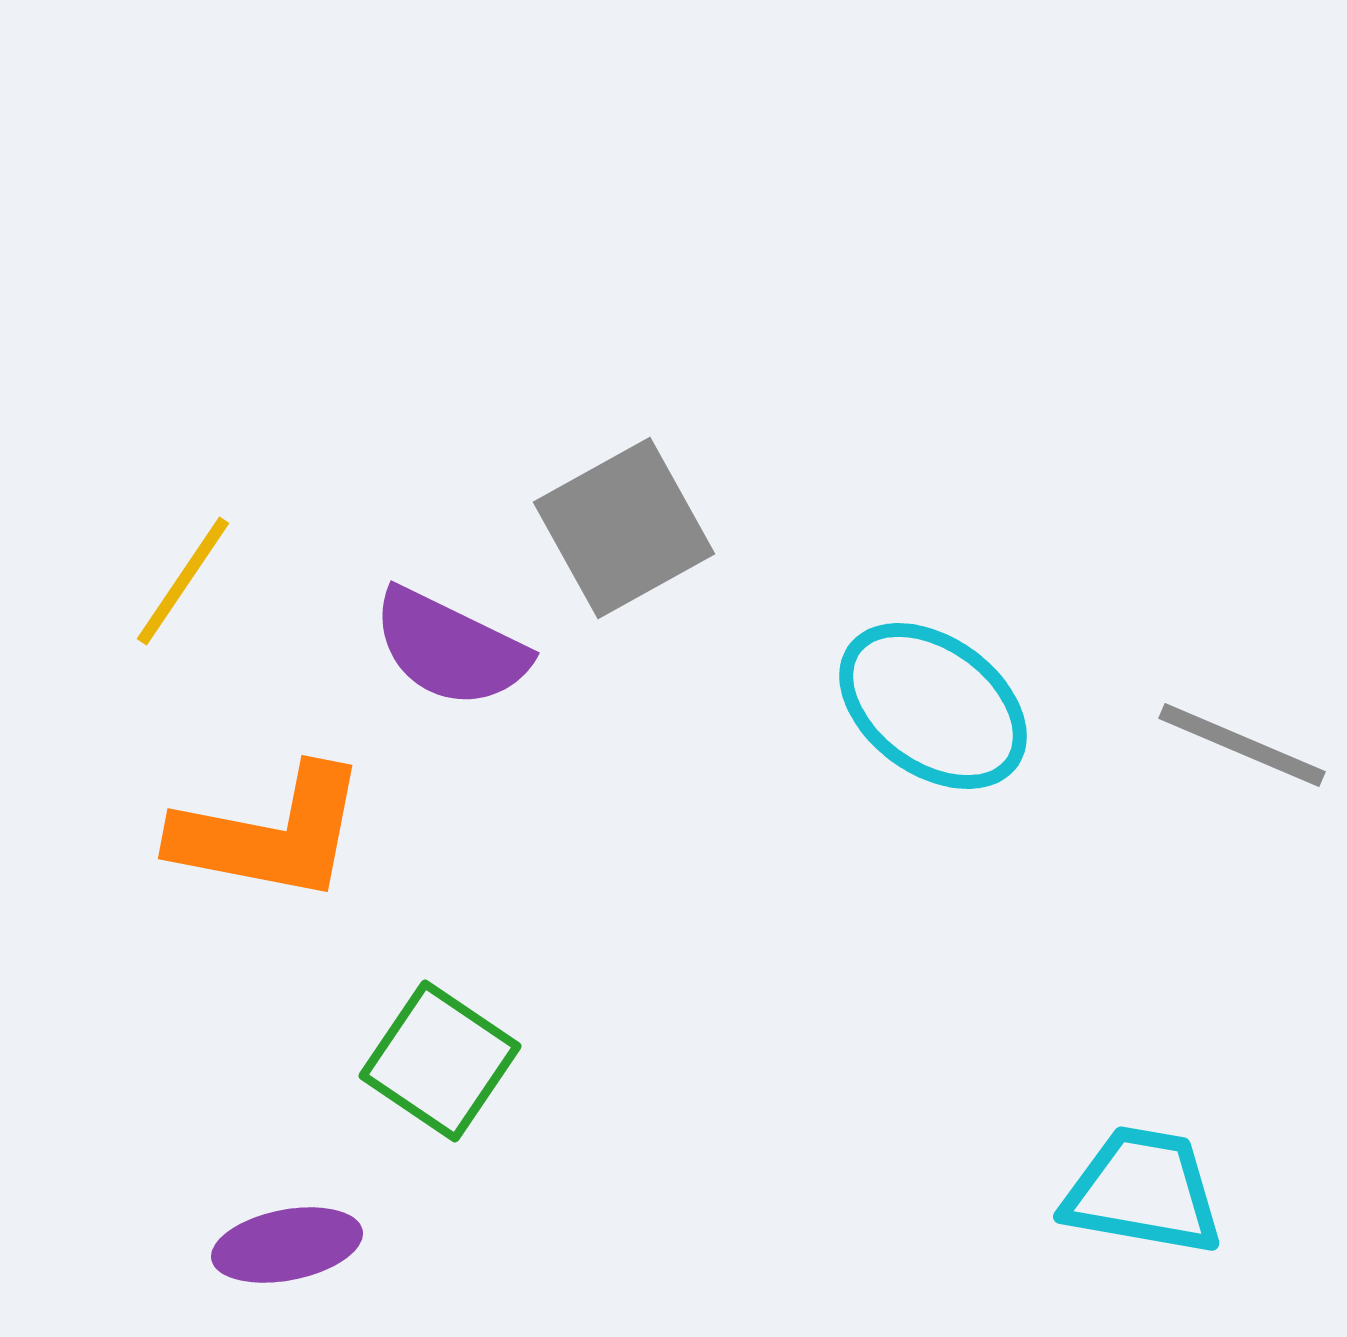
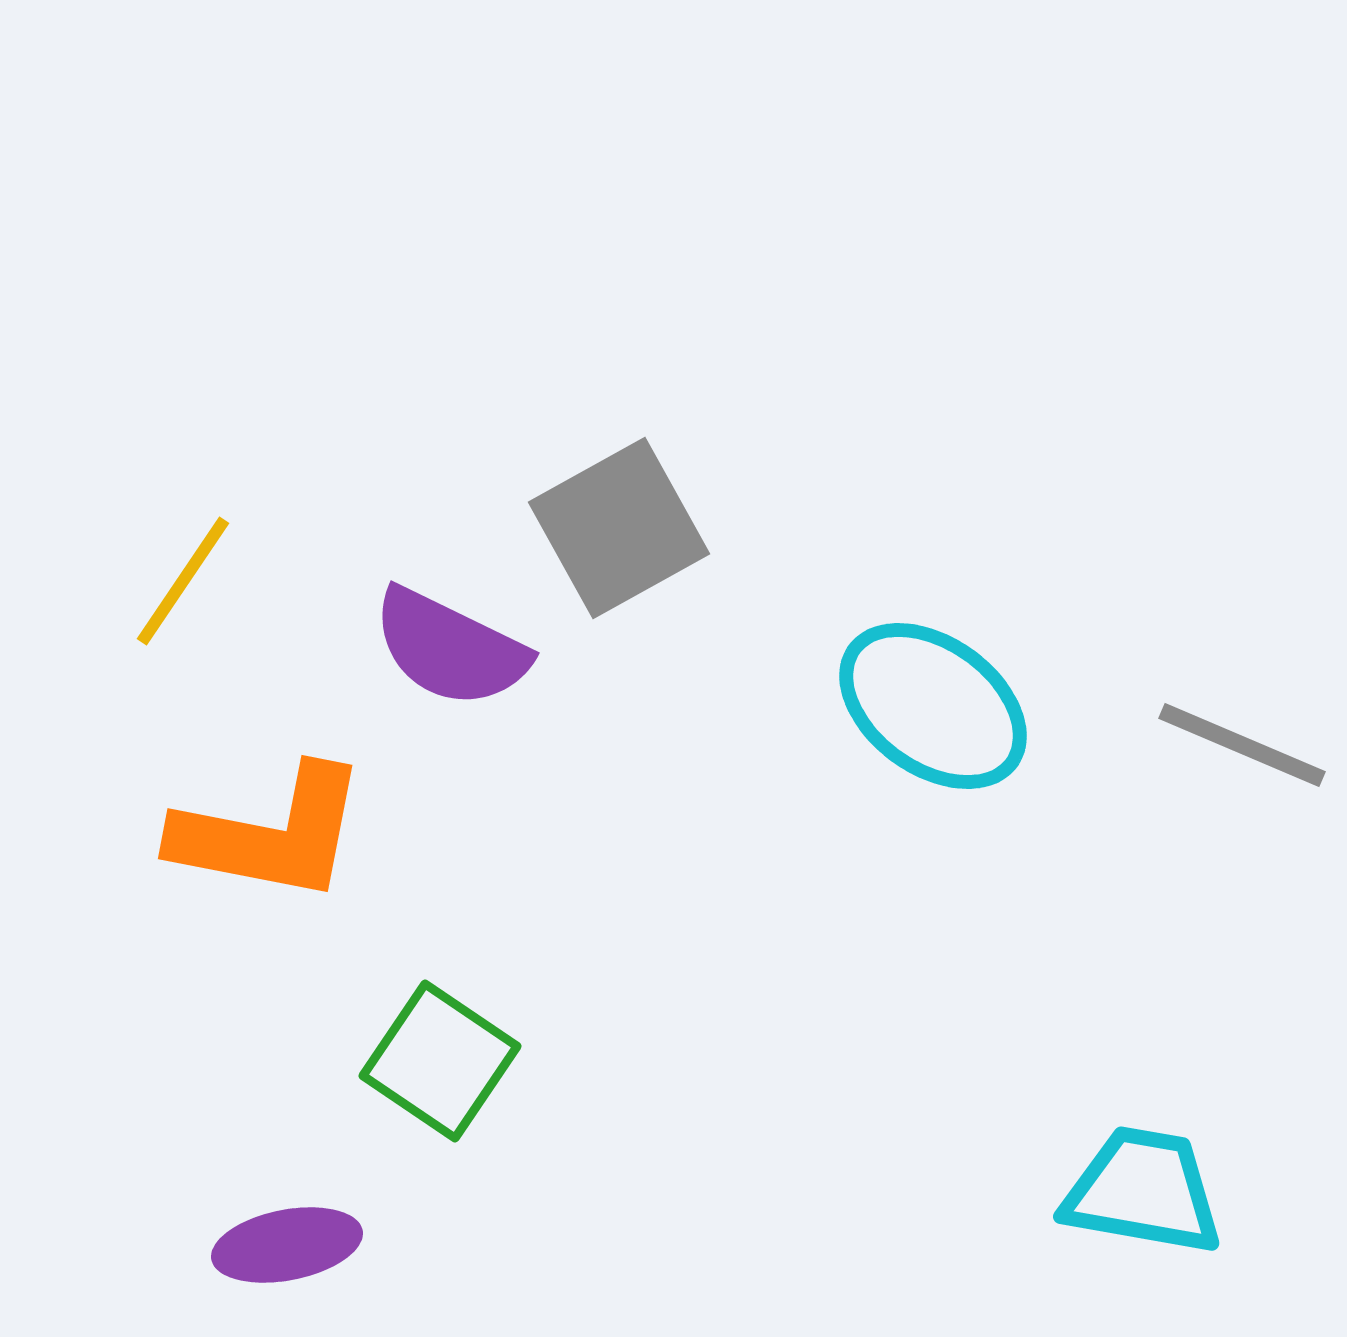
gray square: moved 5 px left
